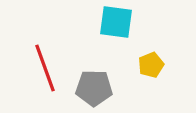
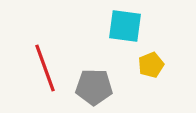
cyan square: moved 9 px right, 4 px down
gray pentagon: moved 1 px up
